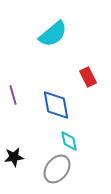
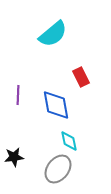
red rectangle: moved 7 px left
purple line: moved 5 px right; rotated 18 degrees clockwise
gray ellipse: moved 1 px right
